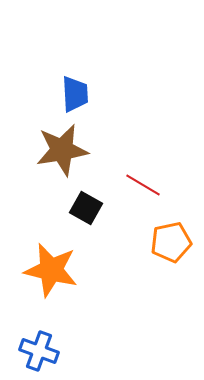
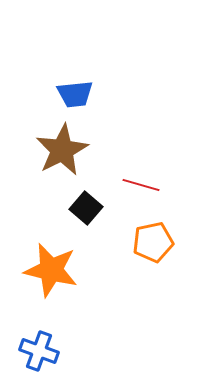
blue trapezoid: rotated 87 degrees clockwise
brown star: rotated 18 degrees counterclockwise
red line: moved 2 px left; rotated 15 degrees counterclockwise
black square: rotated 12 degrees clockwise
orange pentagon: moved 18 px left
